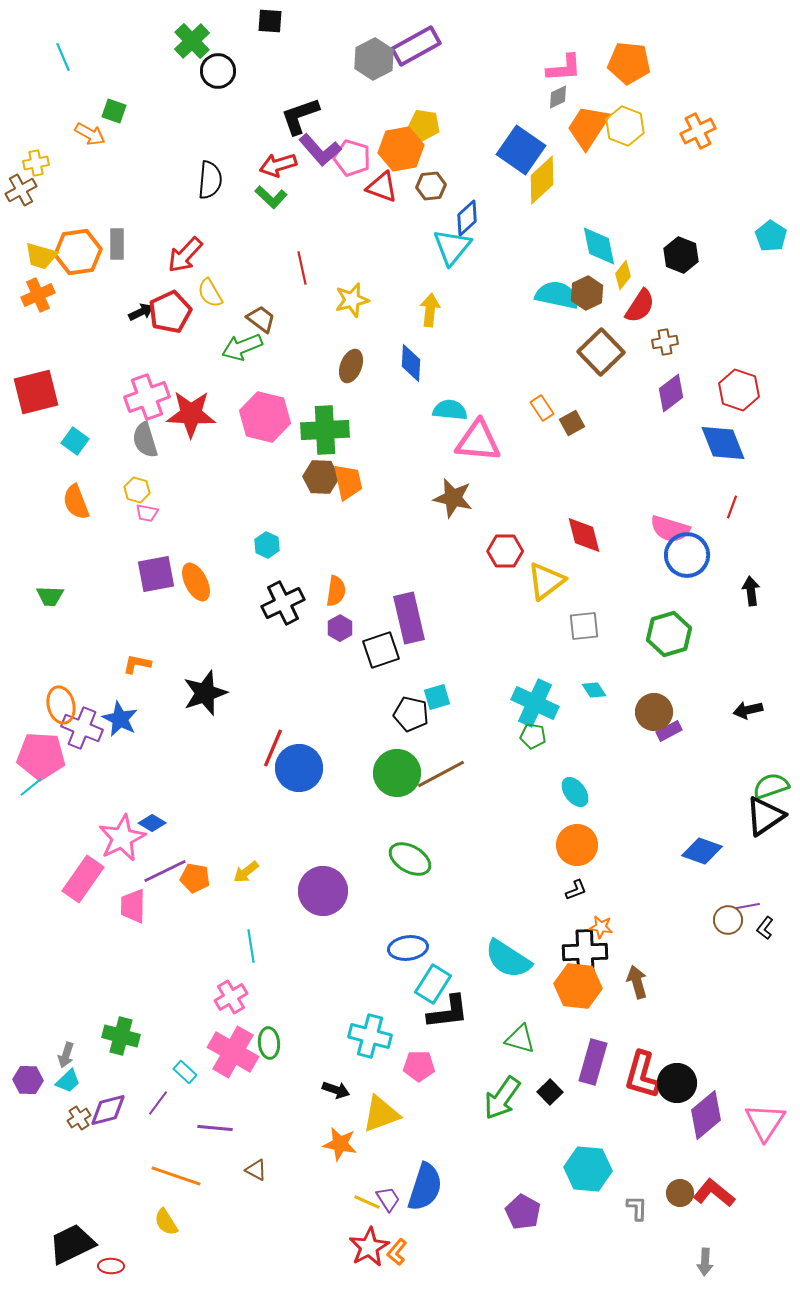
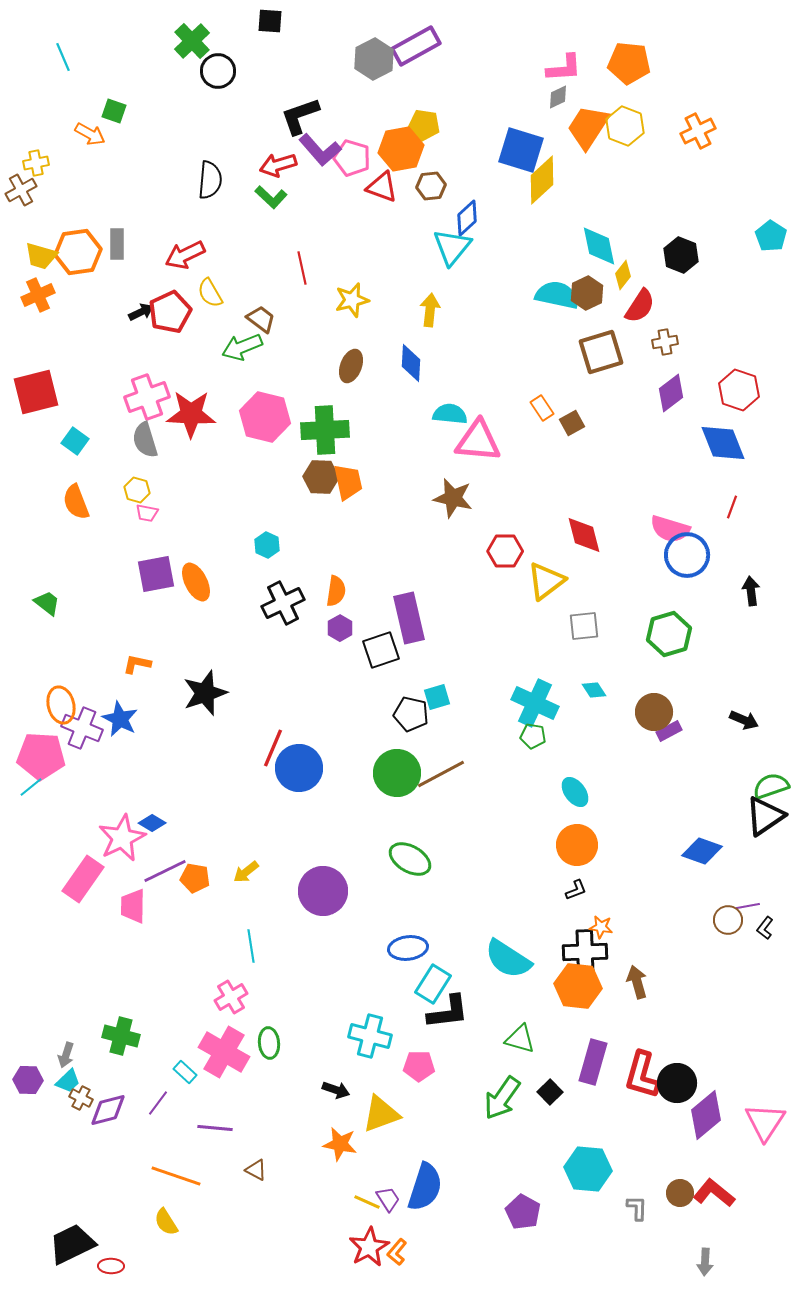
blue square at (521, 150): rotated 18 degrees counterclockwise
red arrow at (185, 255): rotated 21 degrees clockwise
brown square at (601, 352): rotated 27 degrees clockwise
cyan semicircle at (450, 410): moved 4 px down
green trapezoid at (50, 596): moved 3 px left, 7 px down; rotated 144 degrees counterclockwise
black arrow at (748, 710): moved 4 px left, 10 px down; rotated 144 degrees counterclockwise
pink cross at (233, 1052): moved 9 px left
brown cross at (79, 1118): moved 2 px right, 20 px up; rotated 30 degrees counterclockwise
